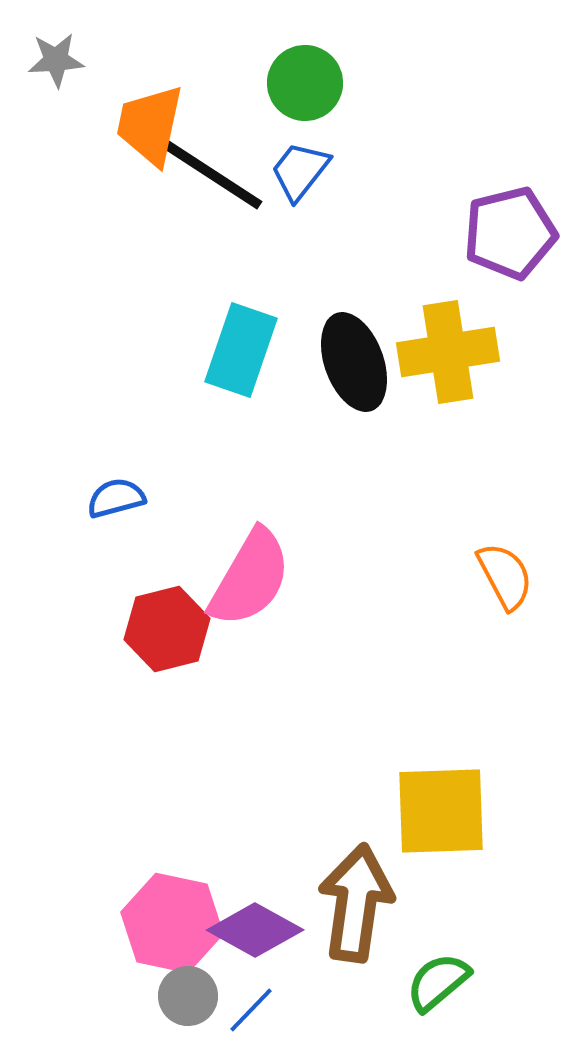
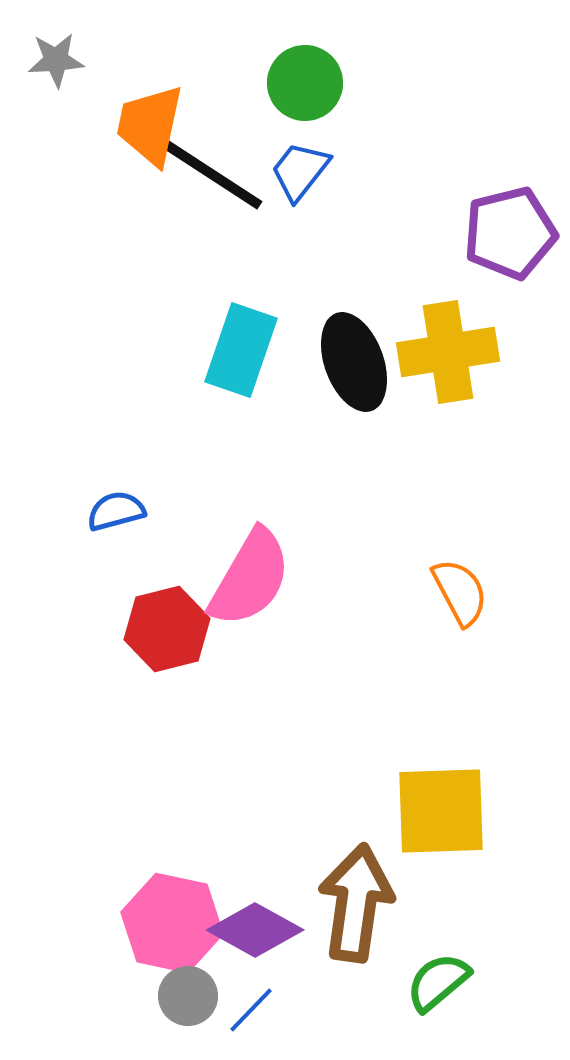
blue semicircle: moved 13 px down
orange semicircle: moved 45 px left, 16 px down
